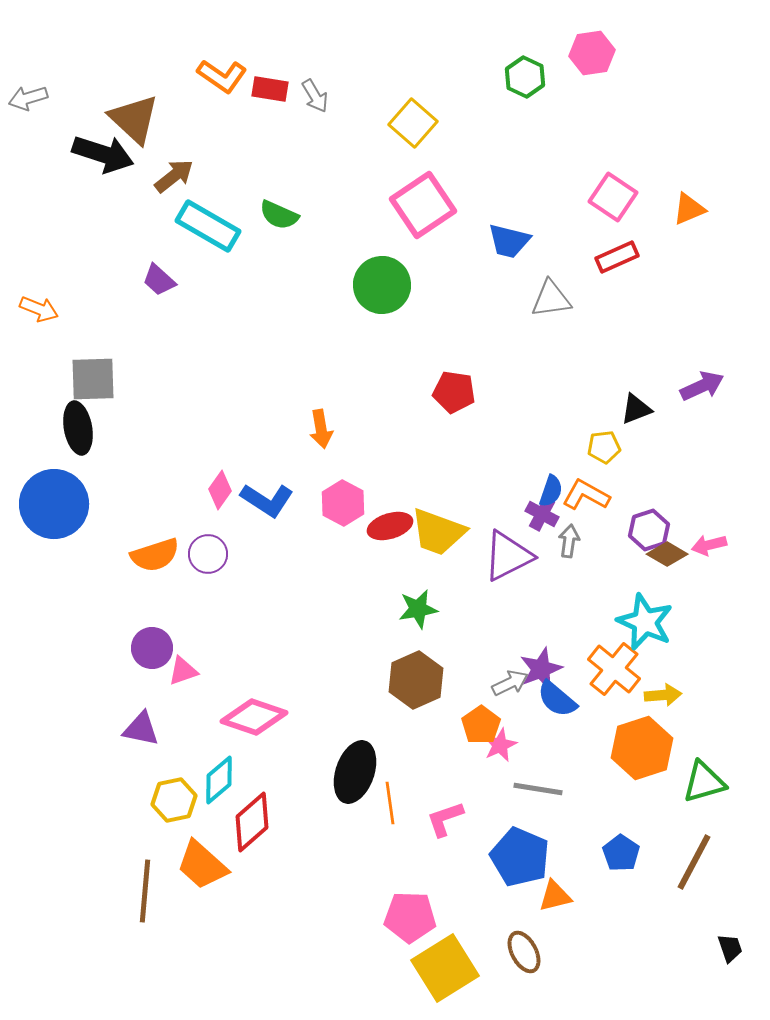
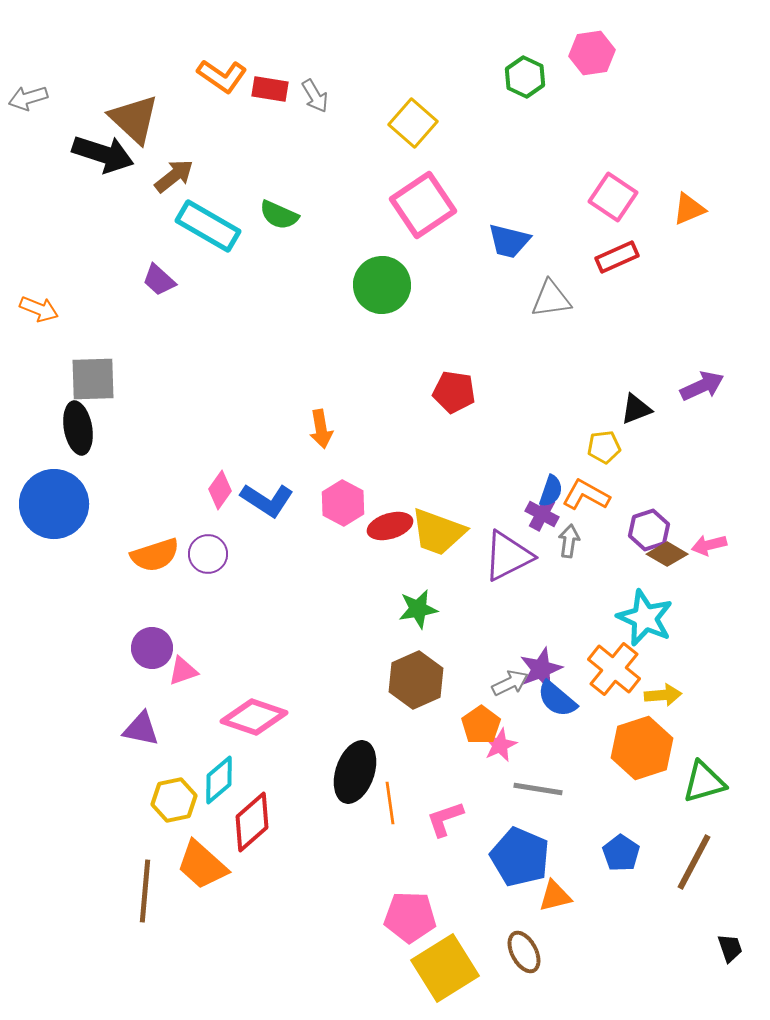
cyan star at (645, 622): moved 4 px up
